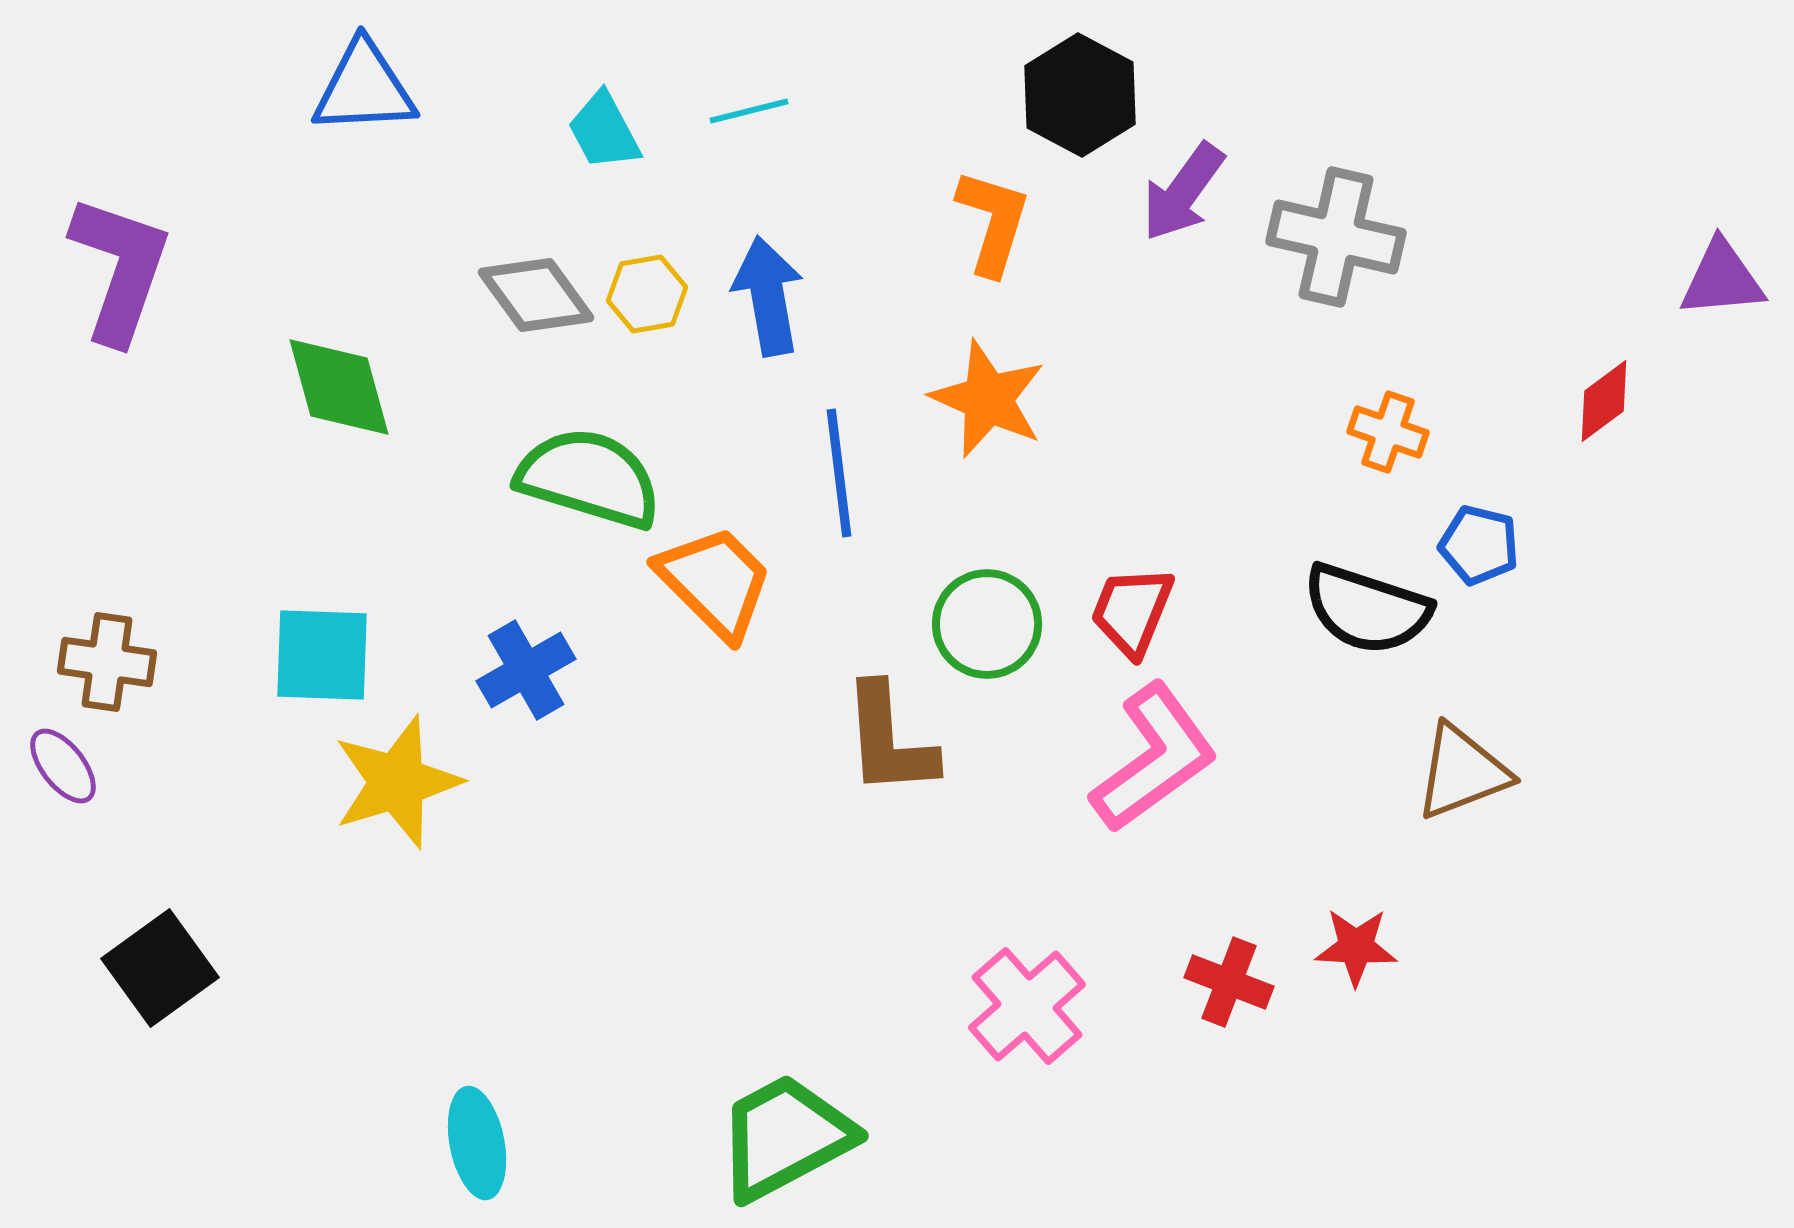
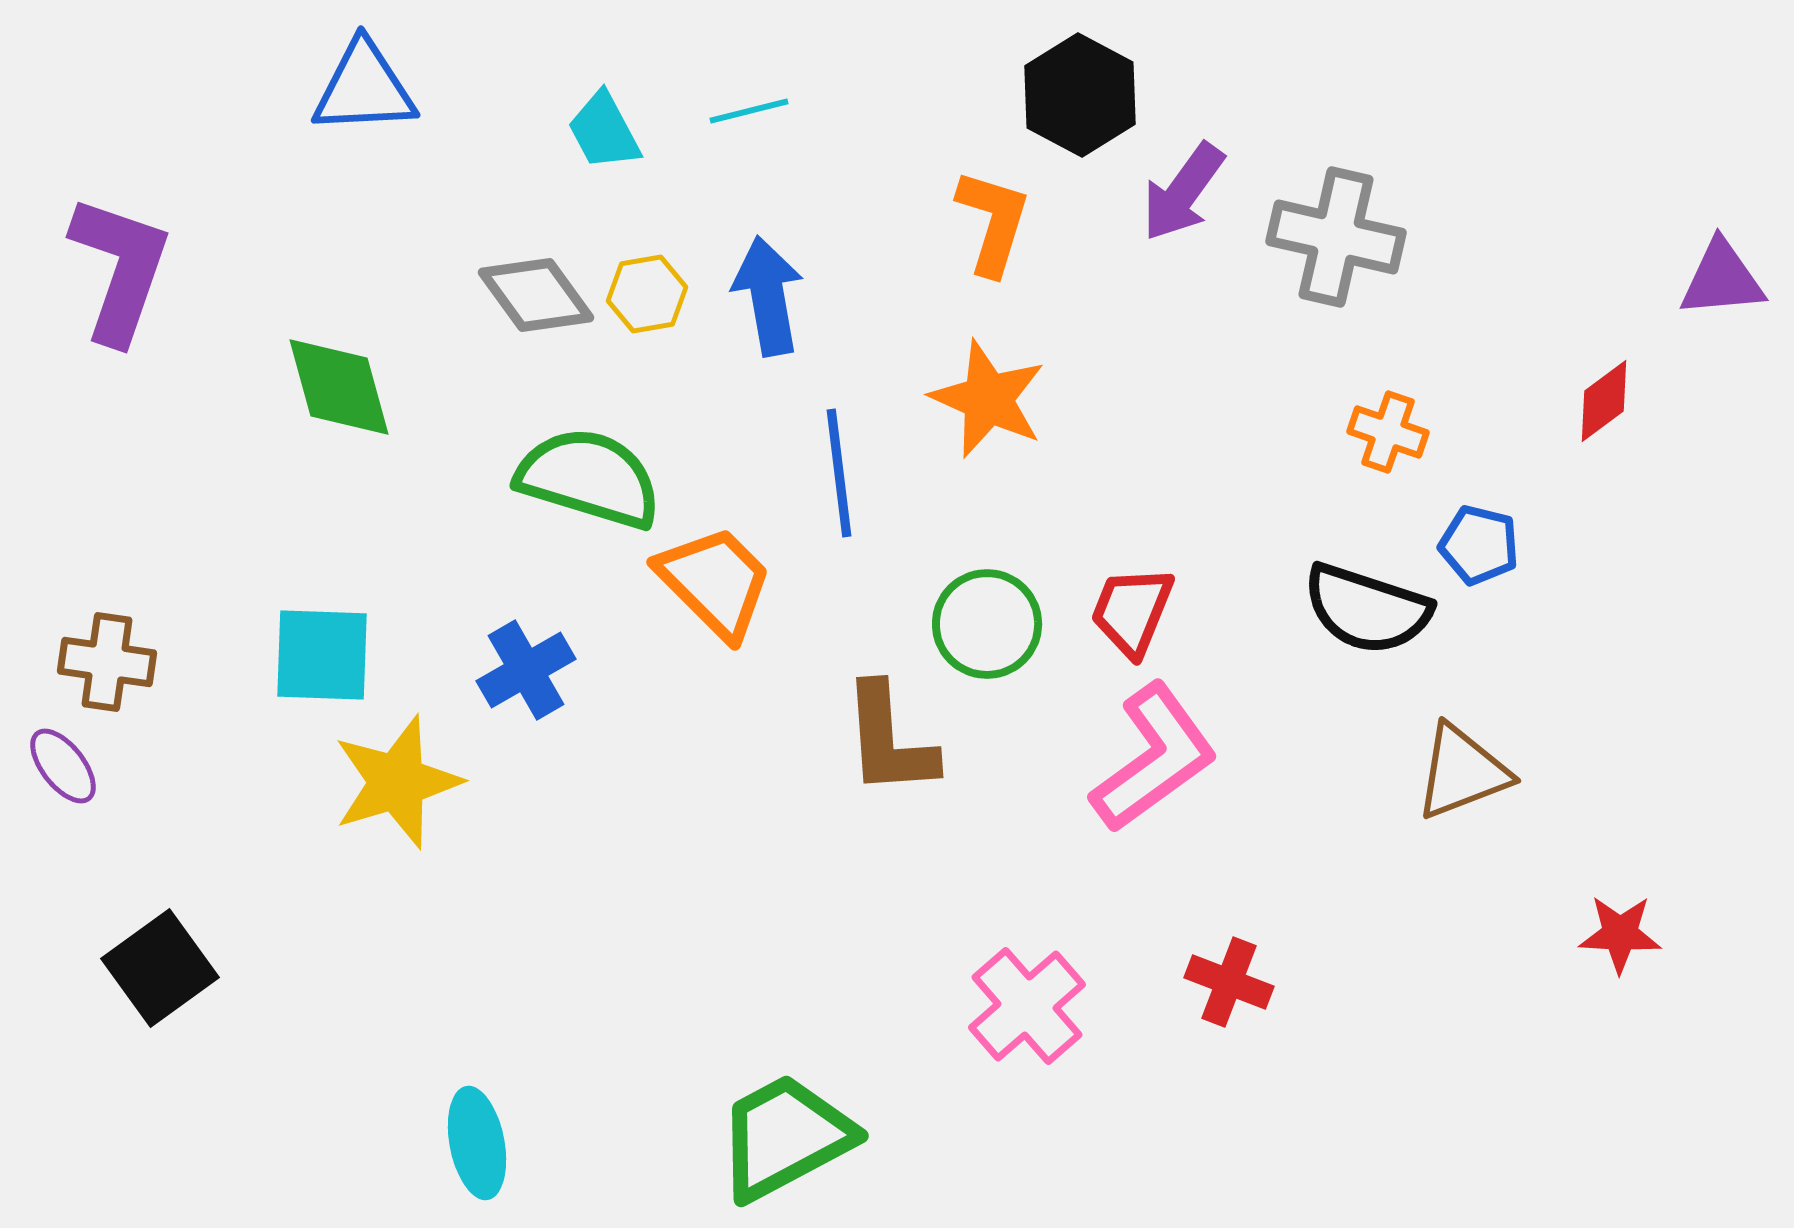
red star: moved 264 px right, 13 px up
